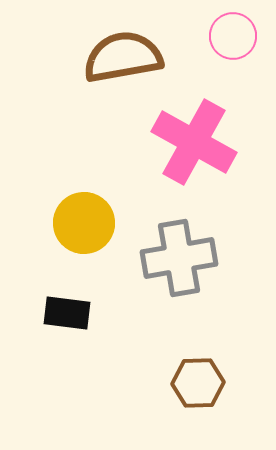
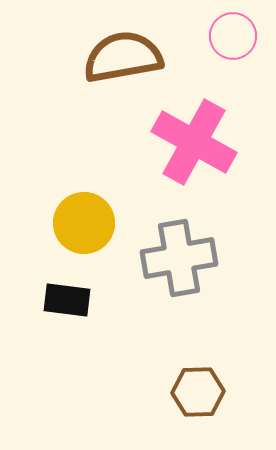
black rectangle: moved 13 px up
brown hexagon: moved 9 px down
